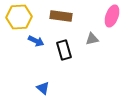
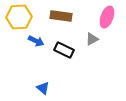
pink ellipse: moved 5 px left, 1 px down
gray triangle: rotated 16 degrees counterclockwise
black rectangle: rotated 48 degrees counterclockwise
